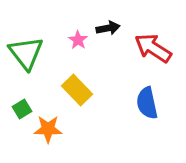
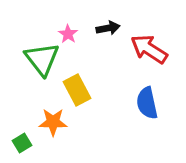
pink star: moved 10 px left, 6 px up
red arrow: moved 4 px left, 1 px down
green triangle: moved 16 px right, 6 px down
yellow rectangle: rotated 16 degrees clockwise
green square: moved 34 px down
orange star: moved 5 px right, 7 px up
